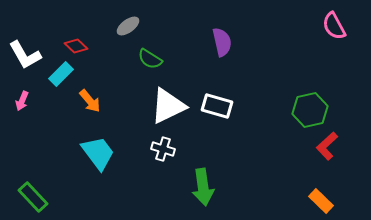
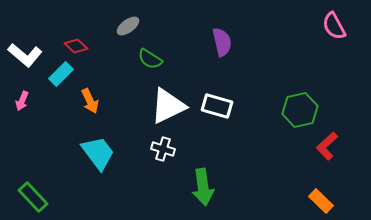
white L-shape: rotated 20 degrees counterclockwise
orange arrow: rotated 15 degrees clockwise
green hexagon: moved 10 px left
